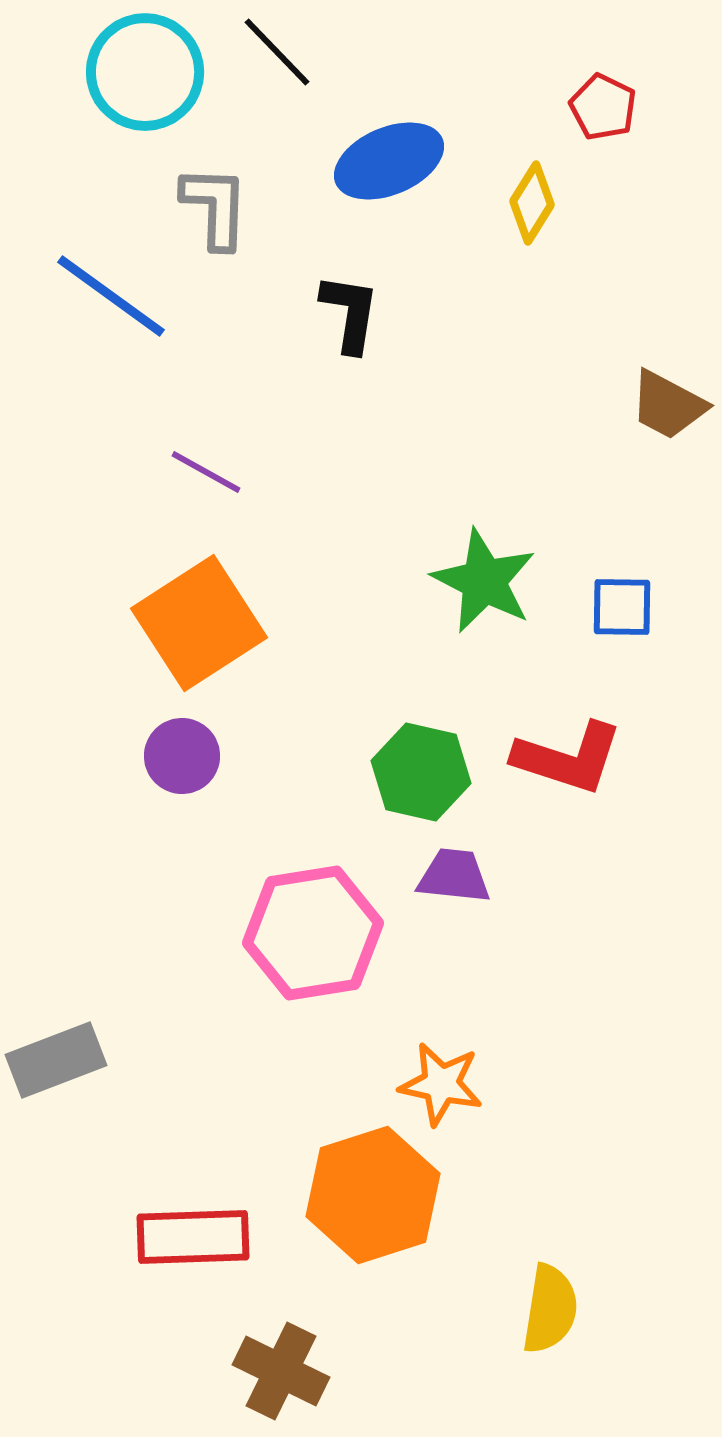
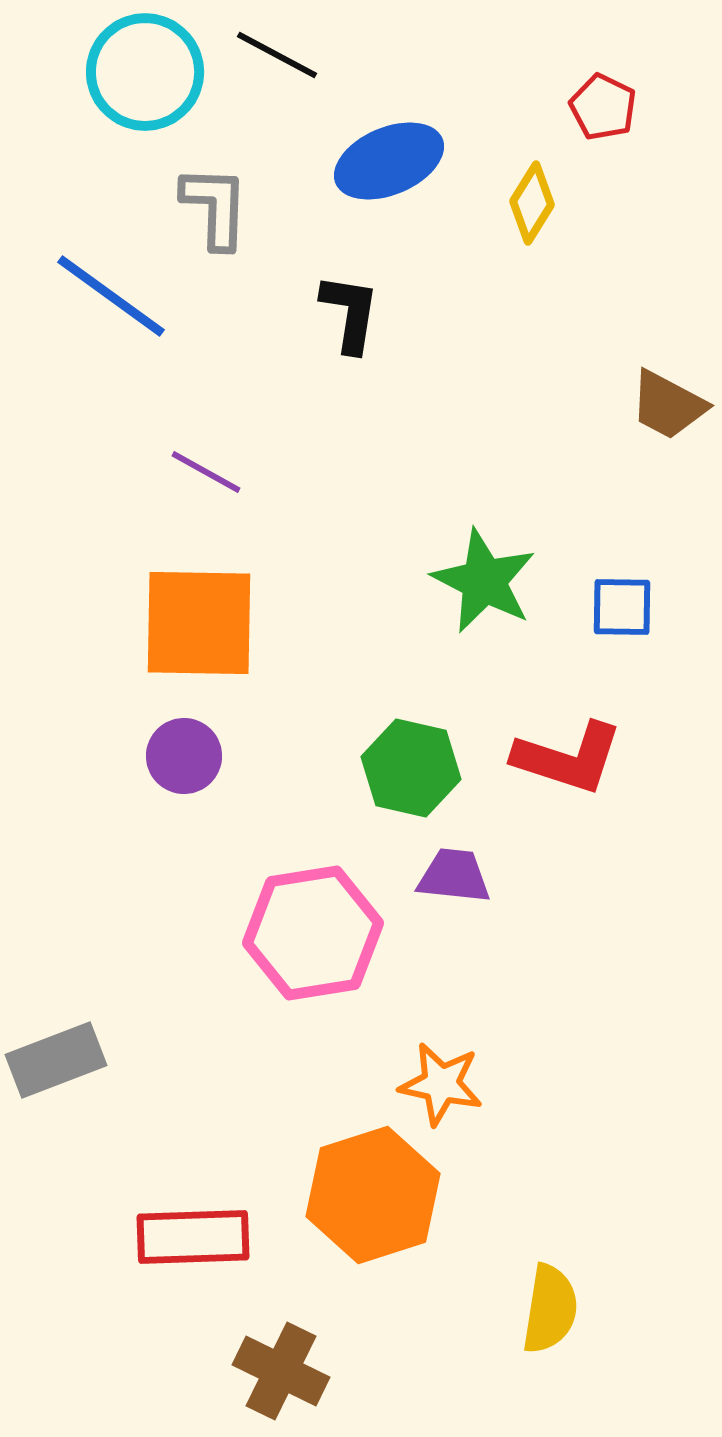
black line: moved 3 px down; rotated 18 degrees counterclockwise
orange square: rotated 34 degrees clockwise
purple circle: moved 2 px right
green hexagon: moved 10 px left, 4 px up
